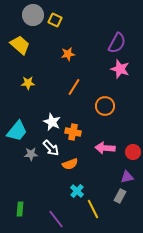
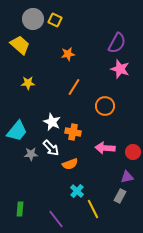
gray circle: moved 4 px down
